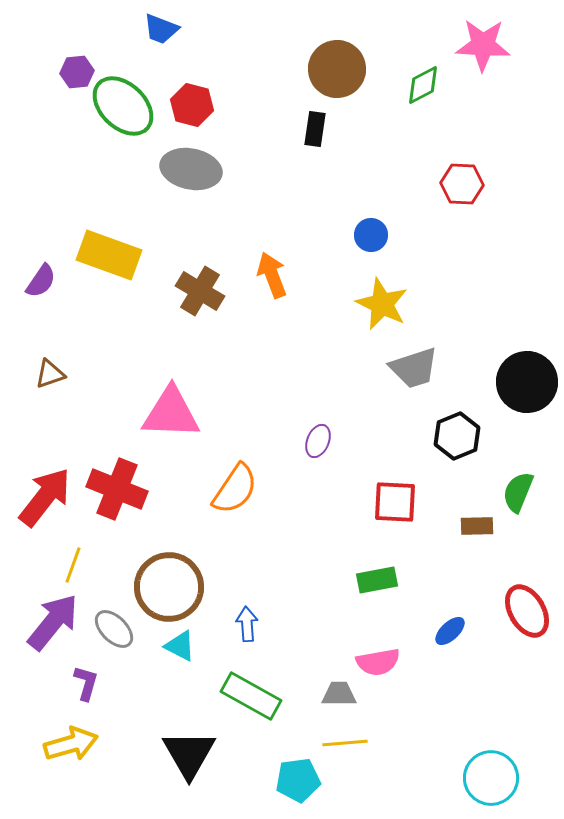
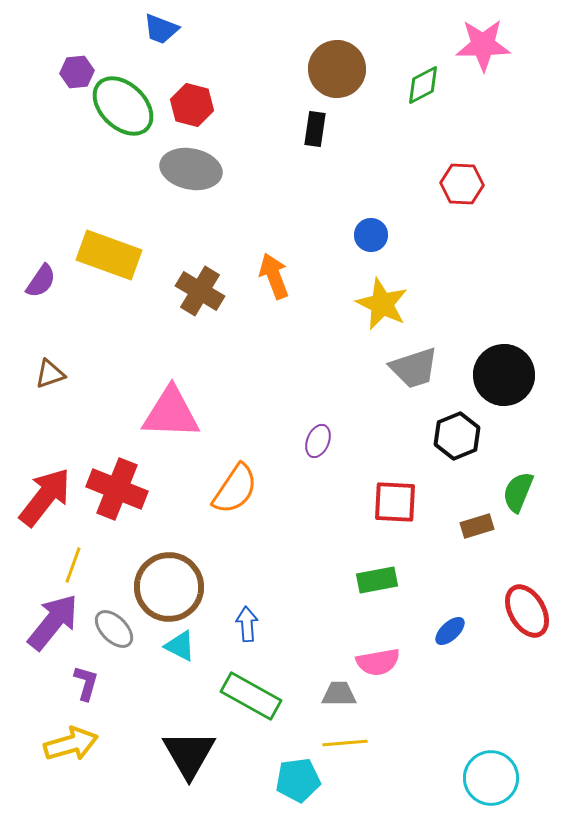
pink star at (483, 45): rotated 4 degrees counterclockwise
orange arrow at (272, 275): moved 2 px right, 1 px down
black circle at (527, 382): moved 23 px left, 7 px up
brown rectangle at (477, 526): rotated 16 degrees counterclockwise
